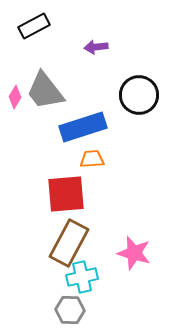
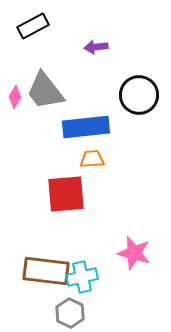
black rectangle: moved 1 px left
blue rectangle: moved 3 px right; rotated 12 degrees clockwise
brown rectangle: moved 23 px left, 28 px down; rotated 69 degrees clockwise
gray hexagon: moved 3 px down; rotated 24 degrees clockwise
